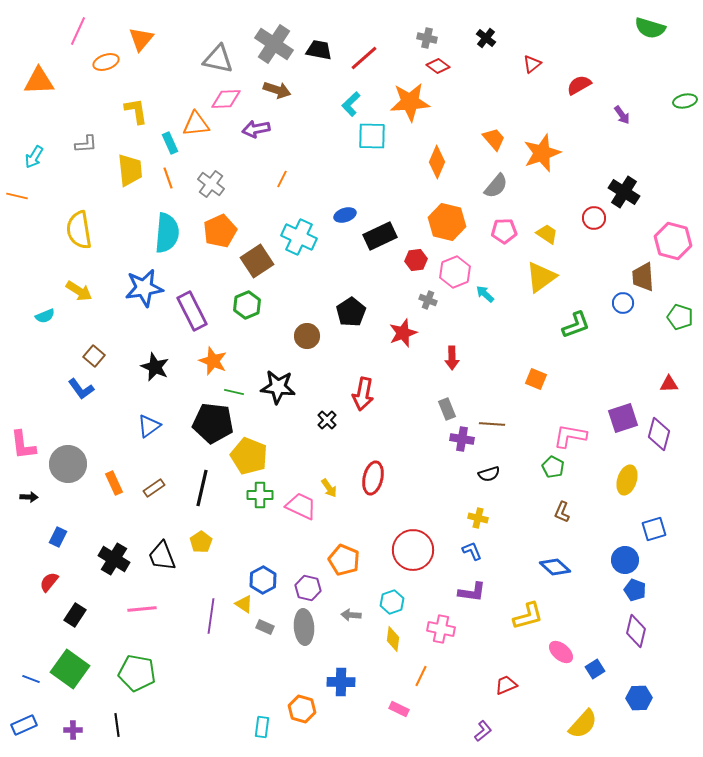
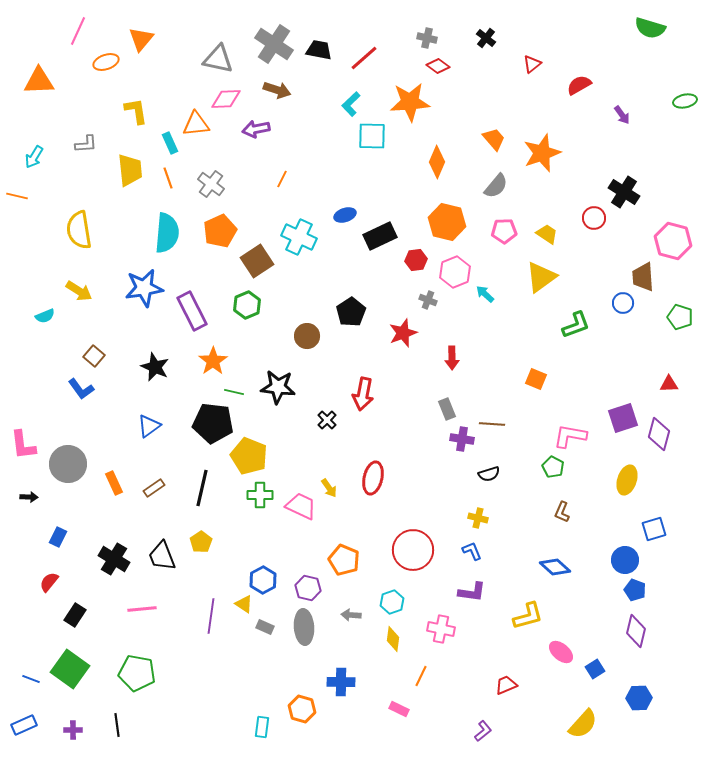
orange star at (213, 361): rotated 16 degrees clockwise
